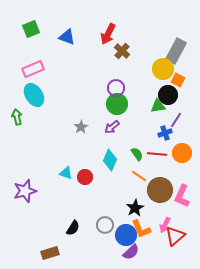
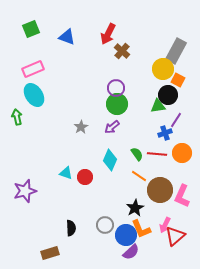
black semicircle: moved 2 px left; rotated 35 degrees counterclockwise
